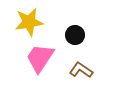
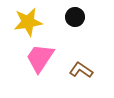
yellow star: moved 1 px left
black circle: moved 18 px up
